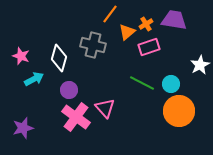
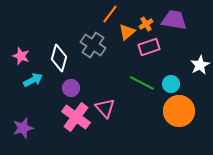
gray cross: rotated 20 degrees clockwise
cyan arrow: moved 1 px left, 1 px down
purple circle: moved 2 px right, 2 px up
